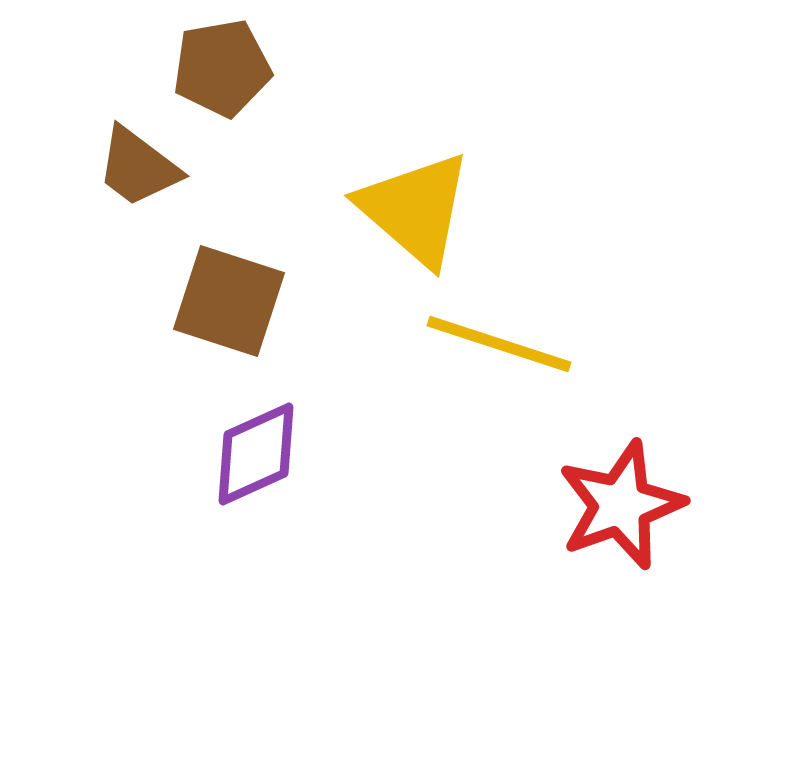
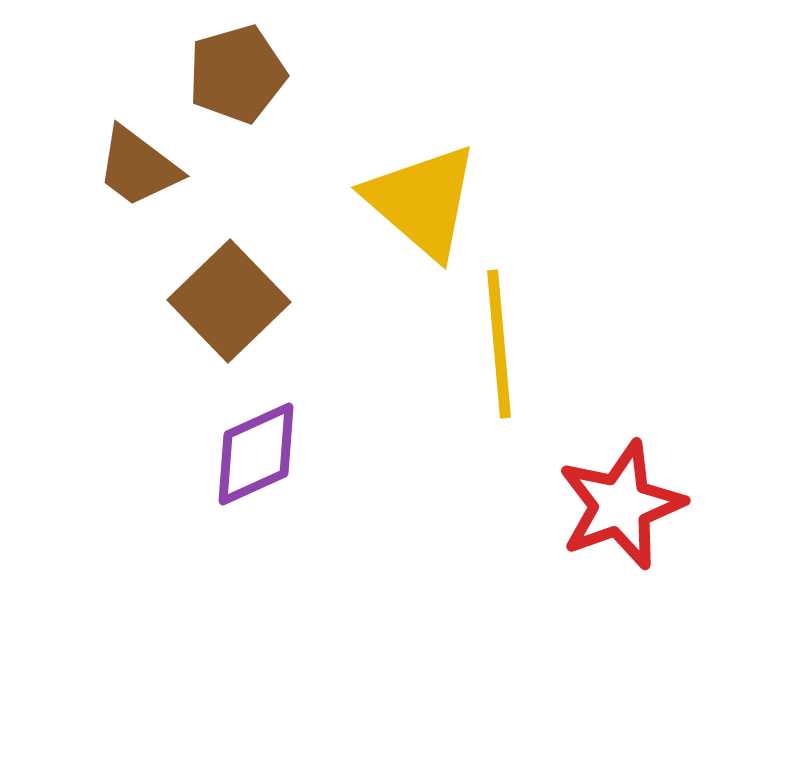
brown pentagon: moved 15 px right, 6 px down; rotated 6 degrees counterclockwise
yellow triangle: moved 7 px right, 8 px up
brown square: rotated 28 degrees clockwise
yellow line: rotated 67 degrees clockwise
